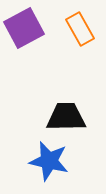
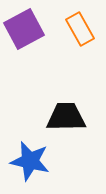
purple square: moved 1 px down
blue star: moved 19 px left
